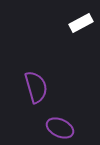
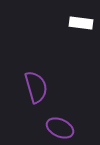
white rectangle: rotated 35 degrees clockwise
